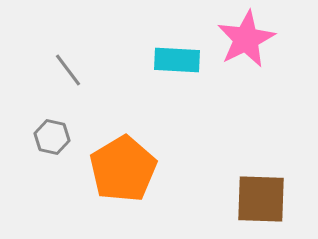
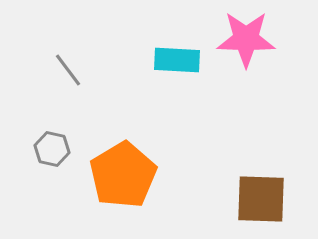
pink star: rotated 28 degrees clockwise
gray hexagon: moved 12 px down
orange pentagon: moved 6 px down
